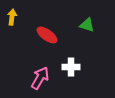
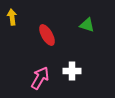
yellow arrow: rotated 14 degrees counterclockwise
red ellipse: rotated 25 degrees clockwise
white cross: moved 1 px right, 4 px down
